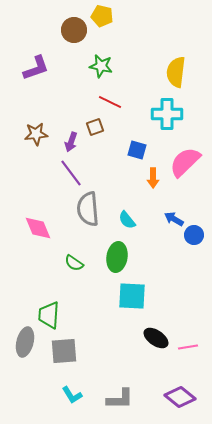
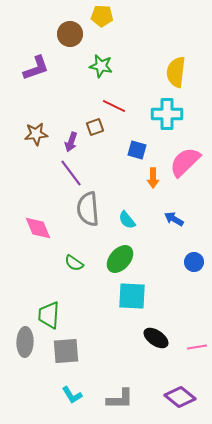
yellow pentagon: rotated 10 degrees counterclockwise
brown circle: moved 4 px left, 4 px down
red line: moved 4 px right, 4 px down
blue circle: moved 27 px down
green ellipse: moved 3 px right, 2 px down; rotated 32 degrees clockwise
gray ellipse: rotated 12 degrees counterclockwise
pink line: moved 9 px right
gray square: moved 2 px right
